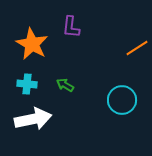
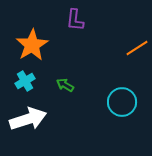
purple L-shape: moved 4 px right, 7 px up
orange star: moved 1 px down; rotated 12 degrees clockwise
cyan cross: moved 2 px left, 3 px up; rotated 36 degrees counterclockwise
cyan circle: moved 2 px down
white arrow: moved 5 px left; rotated 6 degrees counterclockwise
